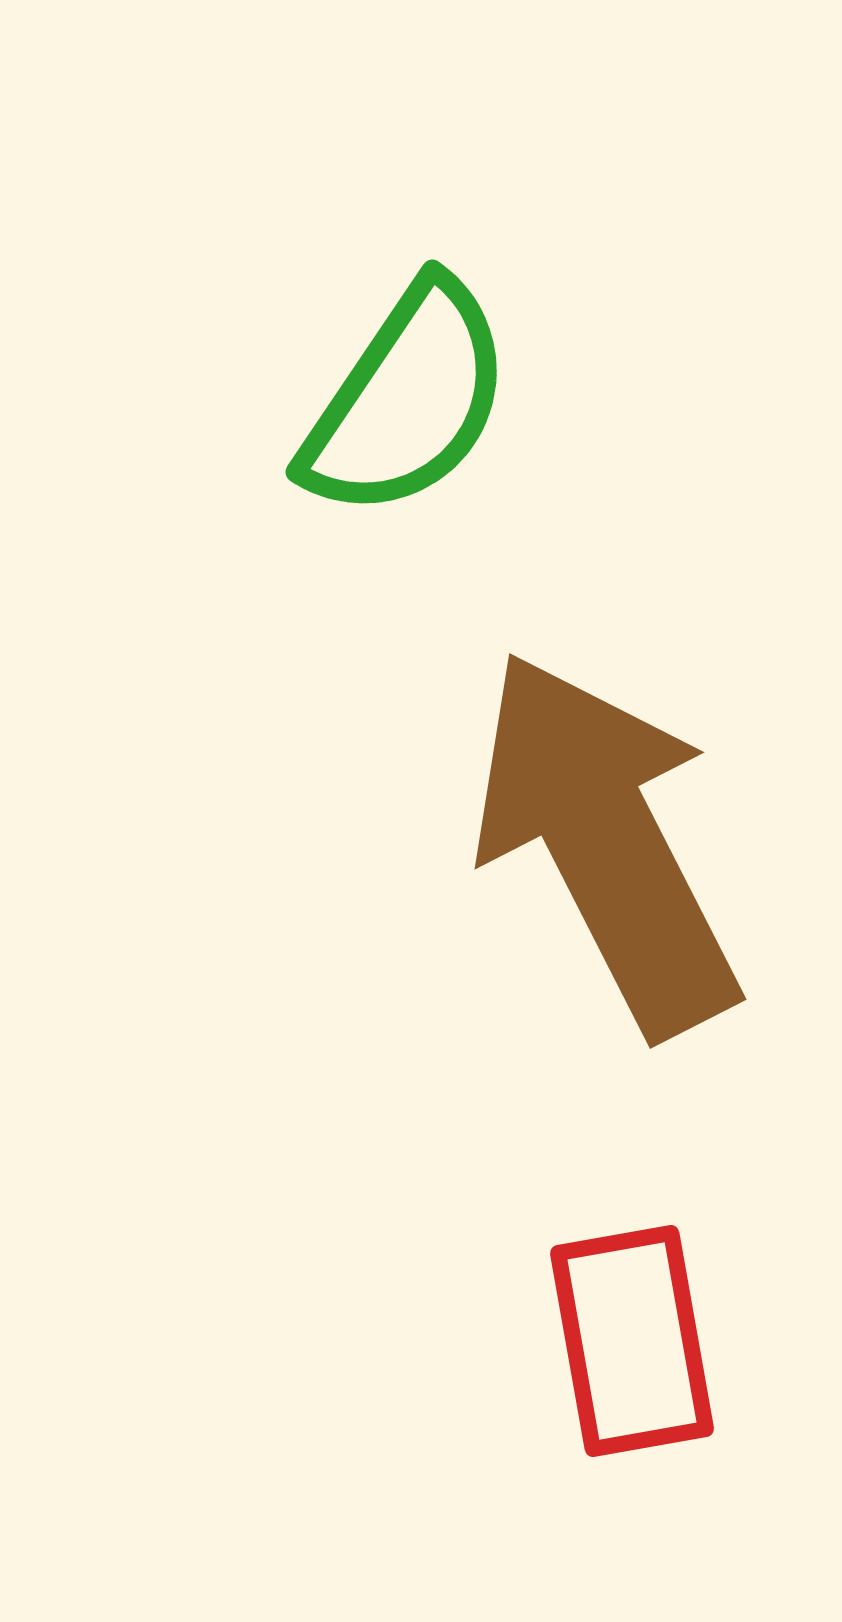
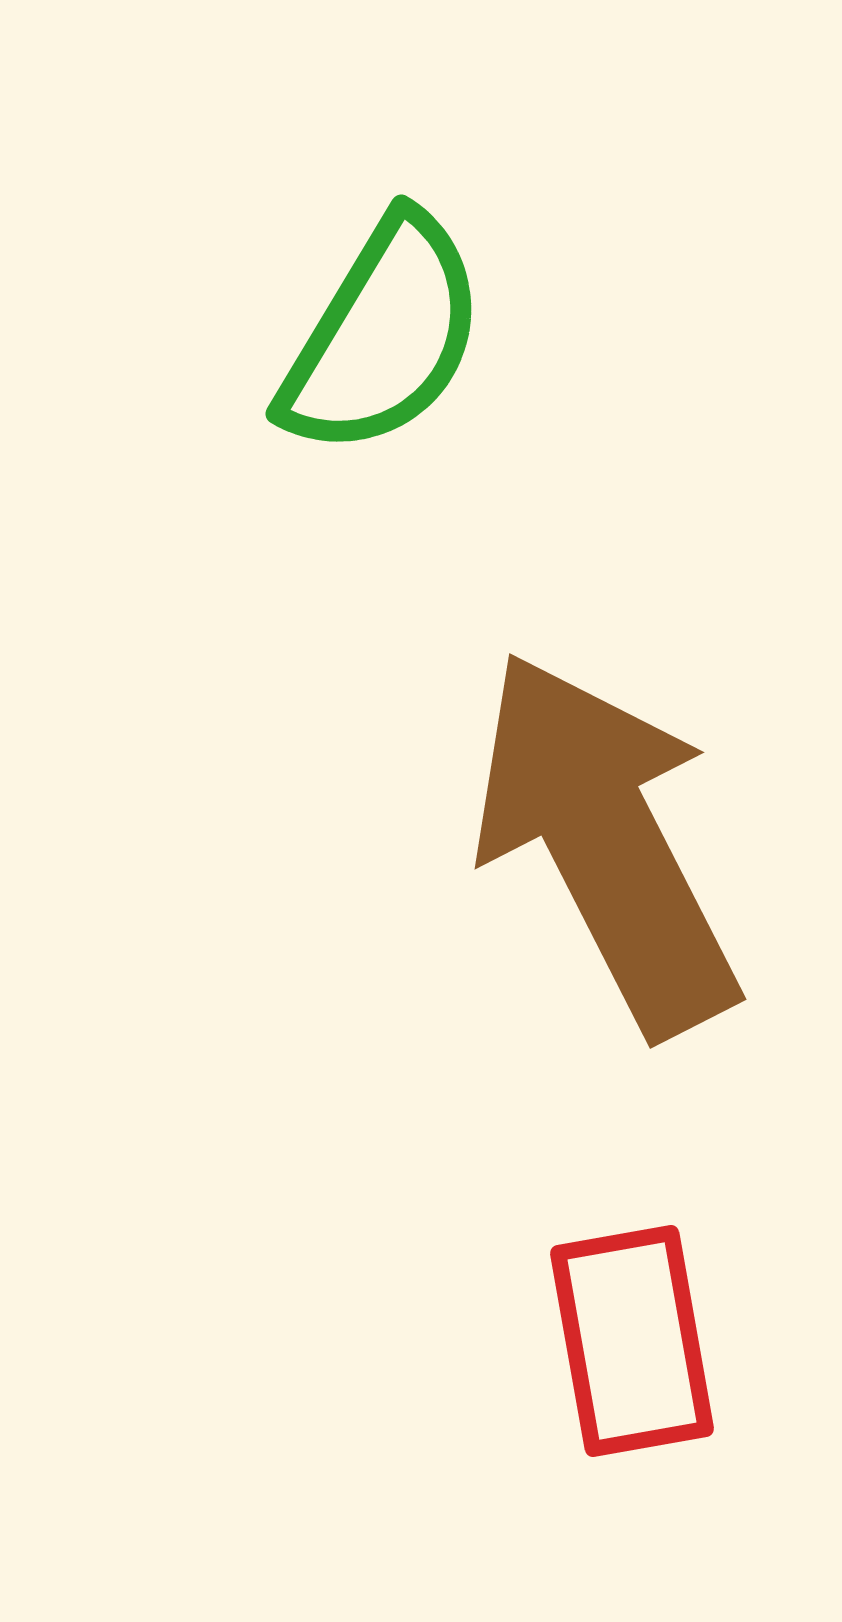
green semicircle: moved 24 px left, 64 px up; rotated 3 degrees counterclockwise
